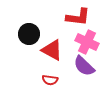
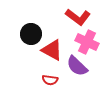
red L-shape: rotated 30 degrees clockwise
black circle: moved 2 px right
purple semicircle: moved 7 px left
